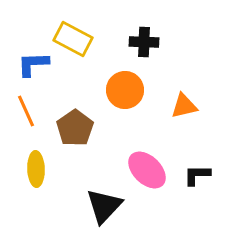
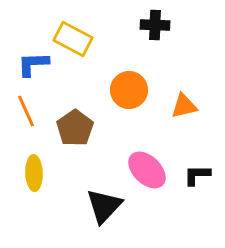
black cross: moved 11 px right, 17 px up
orange circle: moved 4 px right
yellow ellipse: moved 2 px left, 4 px down
